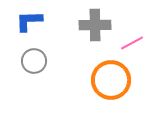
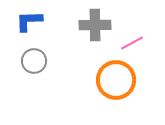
orange circle: moved 5 px right
